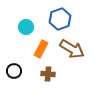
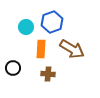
blue hexagon: moved 8 px left, 3 px down
orange rectangle: rotated 24 degrees counterclockwise
black circle: moved 1 px left, 3 px up
